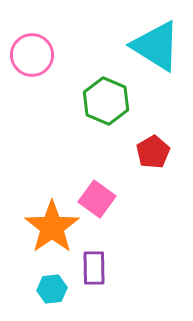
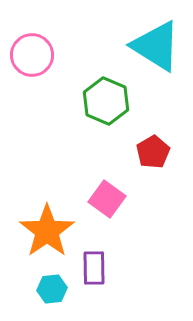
pink square: moved 10 px right
orange star: moved 5 px left, 4 px down
